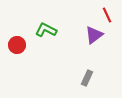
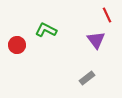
purple triangle: moved 2 px right, 5 px down; rotated 30 degrees counterclockwise
gray rectangle: rotated 28 degrees clockwise
